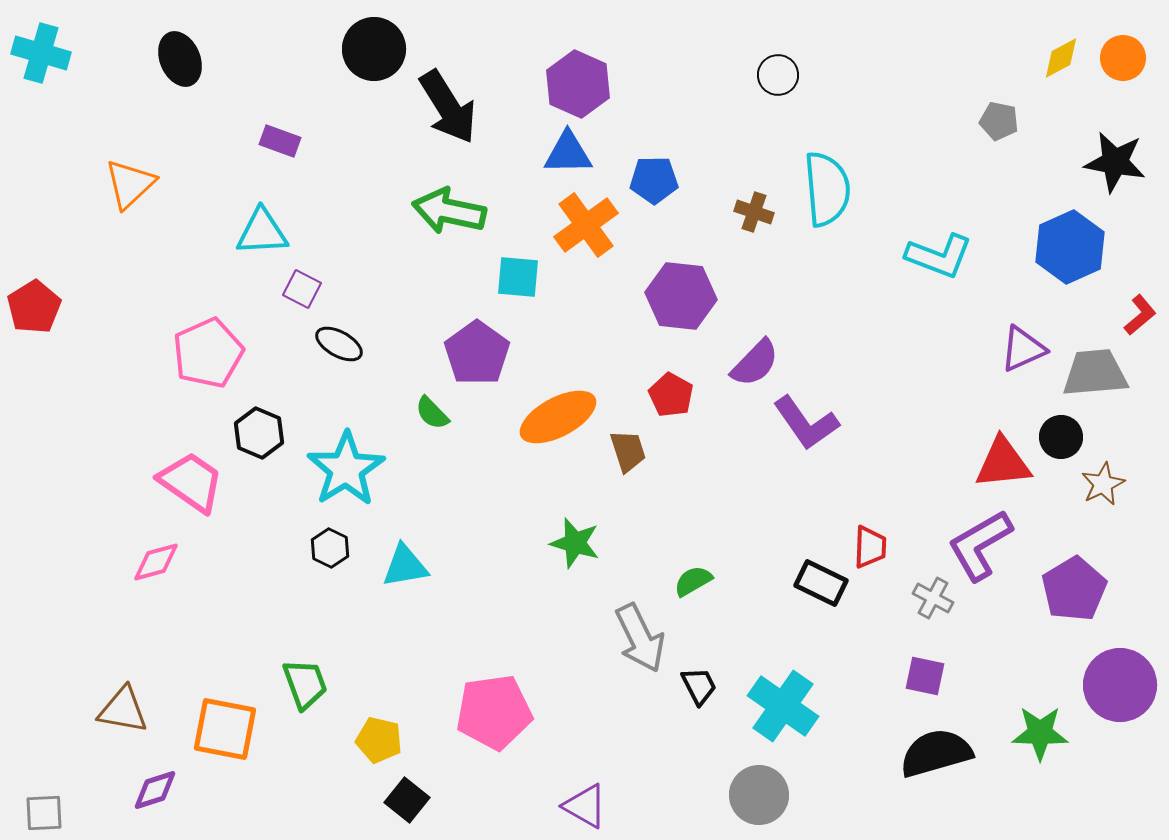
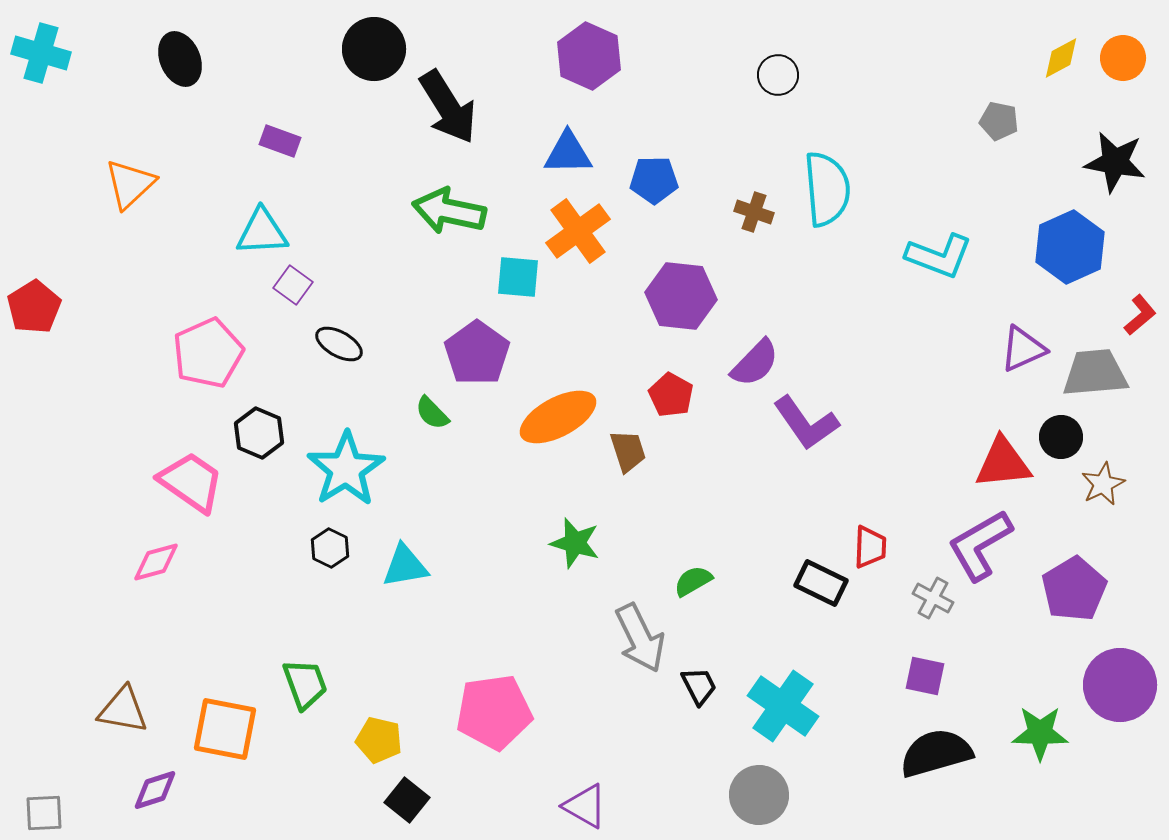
purple hexagon at (578, 84): moved 11 px right, 28 px up
orange cross at (586, 225): moved 8 px left, 6 px down
purple square at (302, 289): moved 9 px left, 4 px up; rotated 9 degrees clockwise
